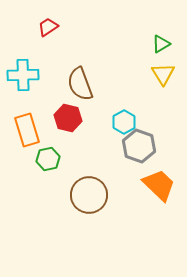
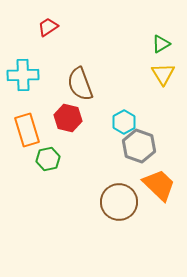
brown circle: moved 30 px right, 7 px down
